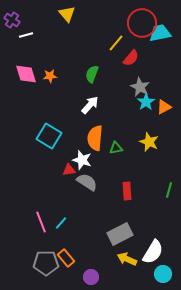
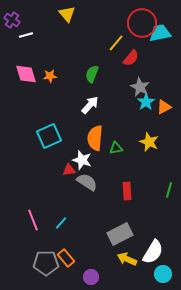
cyan square: rotated 35 degrees clockwise
pink line: moved 8 px left, 2 px up
